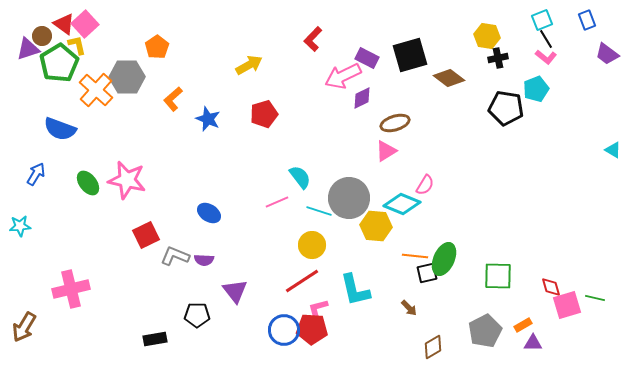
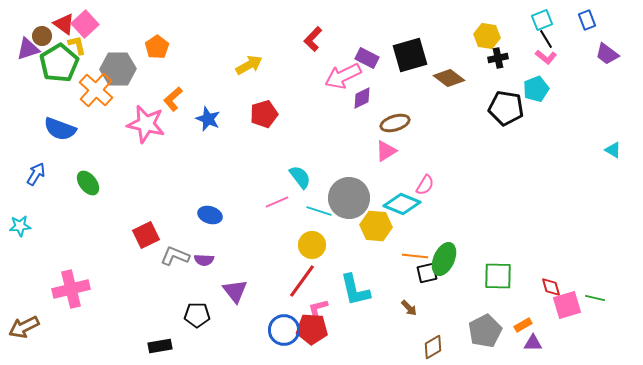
gray hexagon at (127, 77): moved 9 px left, 8 px up
pink star at (127, 180): moved 19 px right, 56 px up
blue ellipse at (209, 213): moved 1 px right, 2 px down; rotated 15 degrees counterclockwise
red line at (302, 281): rotated 21 degrees counterclockwise
brown arrow at (24, 327): rotated 32 degrees clockwise
black rectangle at (155, 339): moved 5 px right, 7 px down
